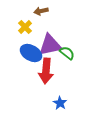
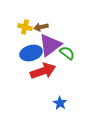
brown arrow: moved 16 px down
yellow cross: rotated 32 degrees counterclockwise
purple triangle: rotated 25 degrees counterclockwise
blue ellipse: rotated 45 degrees counterclockwise
red arrow: moved 3 px left; rotated 115 degrees counterclockwise
